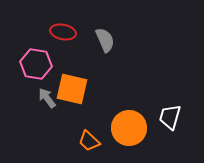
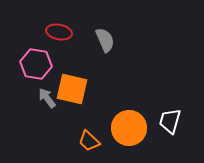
red ellipse: moved 4 px left
white trapezoid: moved 4 px down
